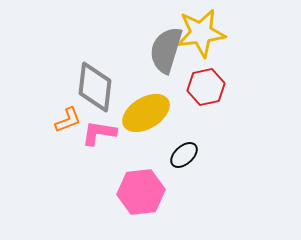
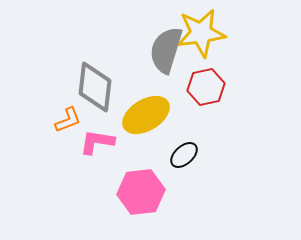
yellow ellipse: moved 2 px down
pink L-shape: moved 2 px left, 9 px down
